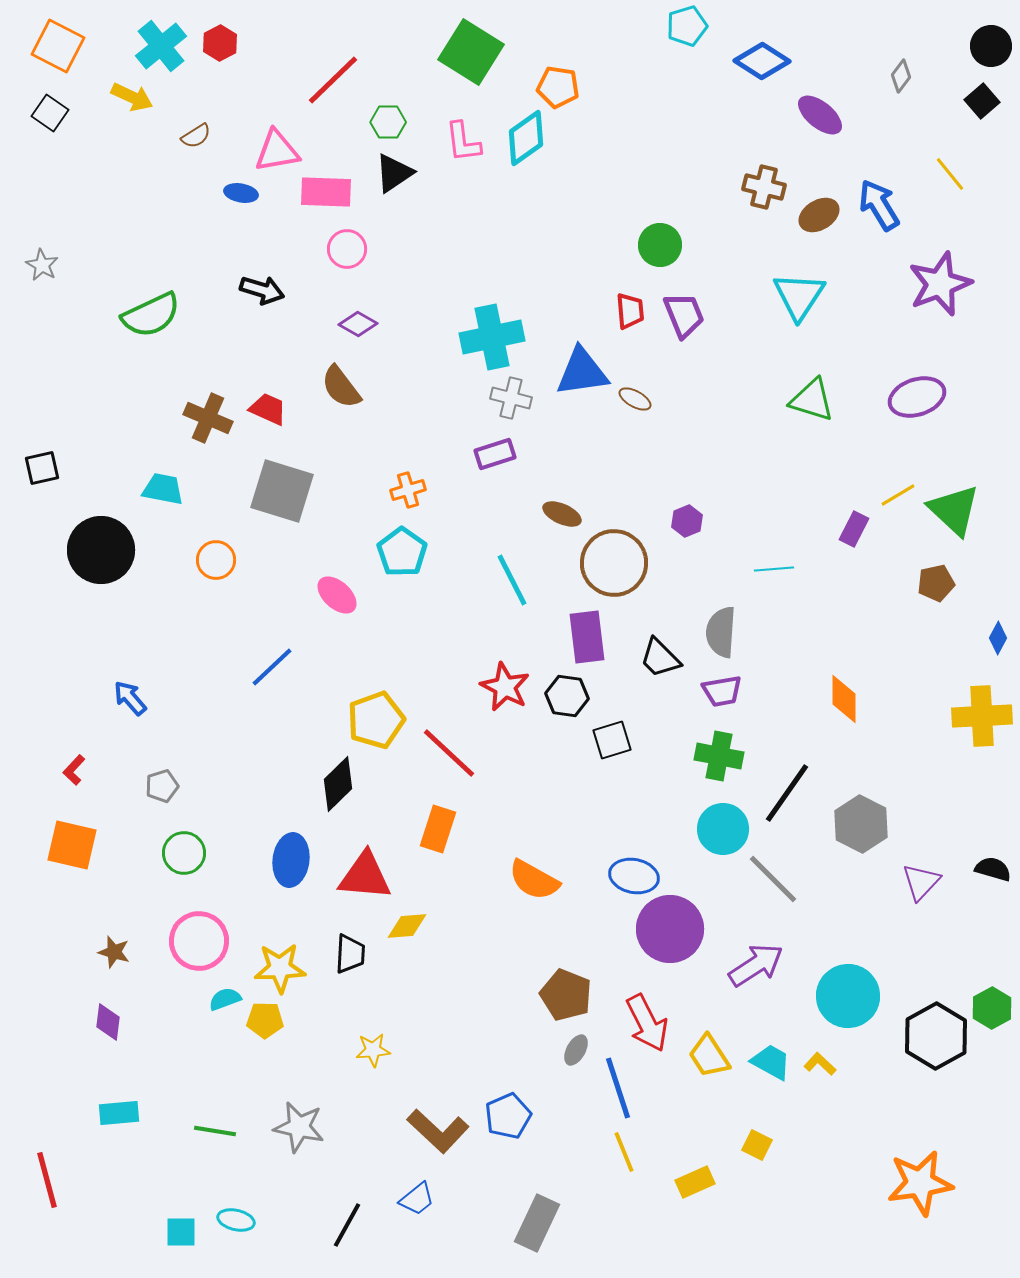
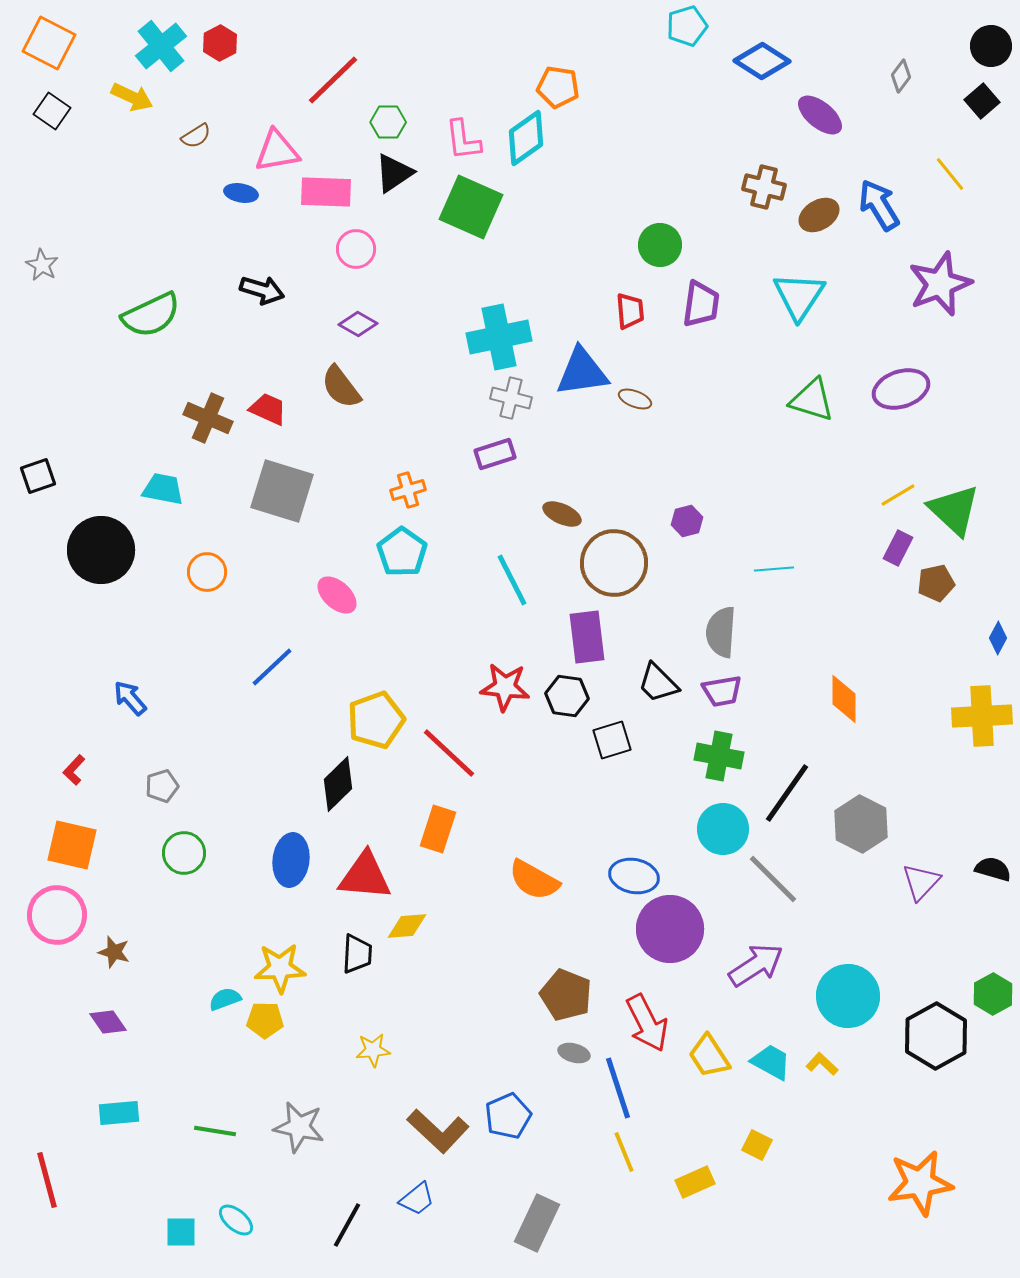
orange square at (58, 46): moved 9 px left, 3 px up
green square at (471, 52): moved 155 px down; rotated 8 degrees counterclockwise
black square at (50, 113): moved 2 px right, 2 px up
pink L-shape at (463, 142): moved 2 px up
pink circle at (347, 249): moved 9 px right
purple trapezoid at (684, 315): moved 17 px right, 11 px up; rotated 30 degrees clockwise
cyan cross at (492, 337): moved 7 px right
purple ellipse at (917, 397): moved 16 px left, 8 px up
brown ellipse at (635, 399): rotated 8 degrees counterclockwise
black square at (42, 468): moved 4 px left, 8 px down; rotated 6 degrees counterclockwise
purple hexagon at (687, 521): rotated 8 degrees clockwise
purple rectangle at (854, 529): moved 44 px right, 19 px down
orange circle at (216, 560): moved 9 px left, 12 px down
black trapezoid at (660, 658): moved 2 px left, 25 px down
red star at (505, 687): rotated 21 degrees counterclockwise
pink circle at (199, 941): moved 142 px left, 26 px up
black trapezoid at (350, 954): moved 7 px right
green hexagon at (992, 1008): moved 1 px right, 14 px up
purple diamond at (108, 1022): rotated 42 degrees counterclockwise
gray ellipse at (576, 1050): moved 2 px left, 3 px down; rotated 76 degrees clockwise
yellow L-shape at (820, 1064): moved 2 px right
cyan ellipse at (236, 1220): rotated 27 degrees clockwise
